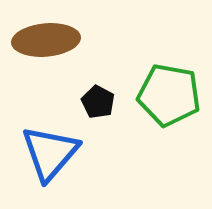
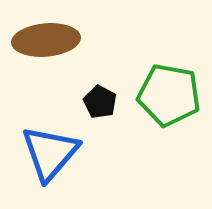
black pentagon: moved 2 px right
